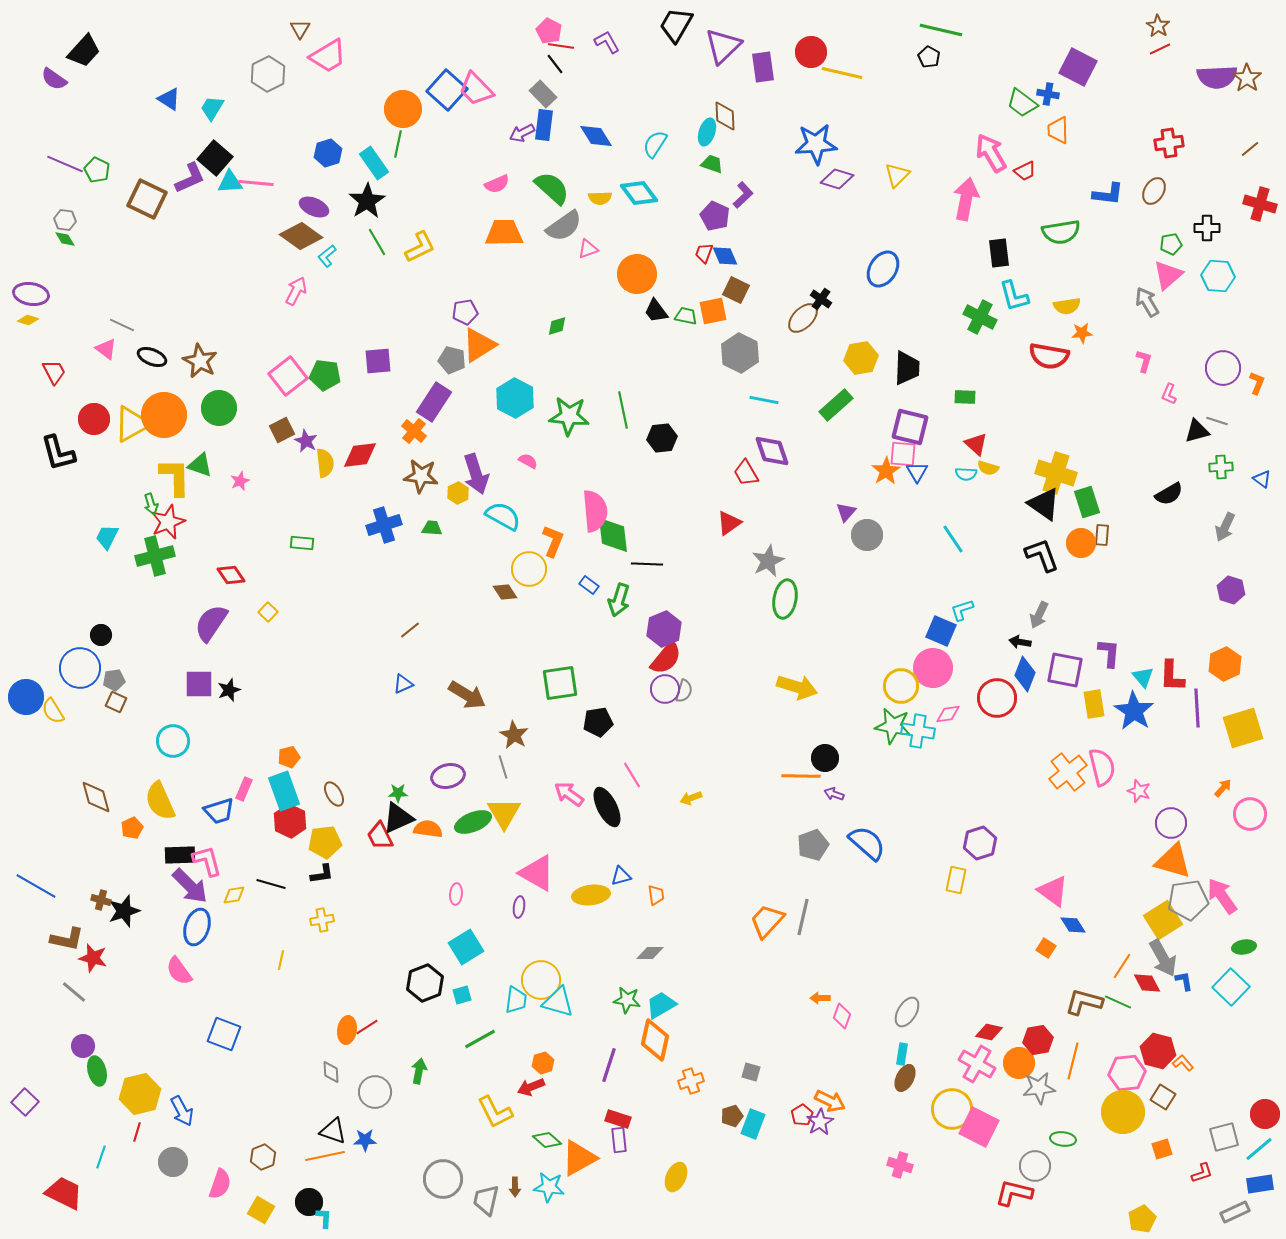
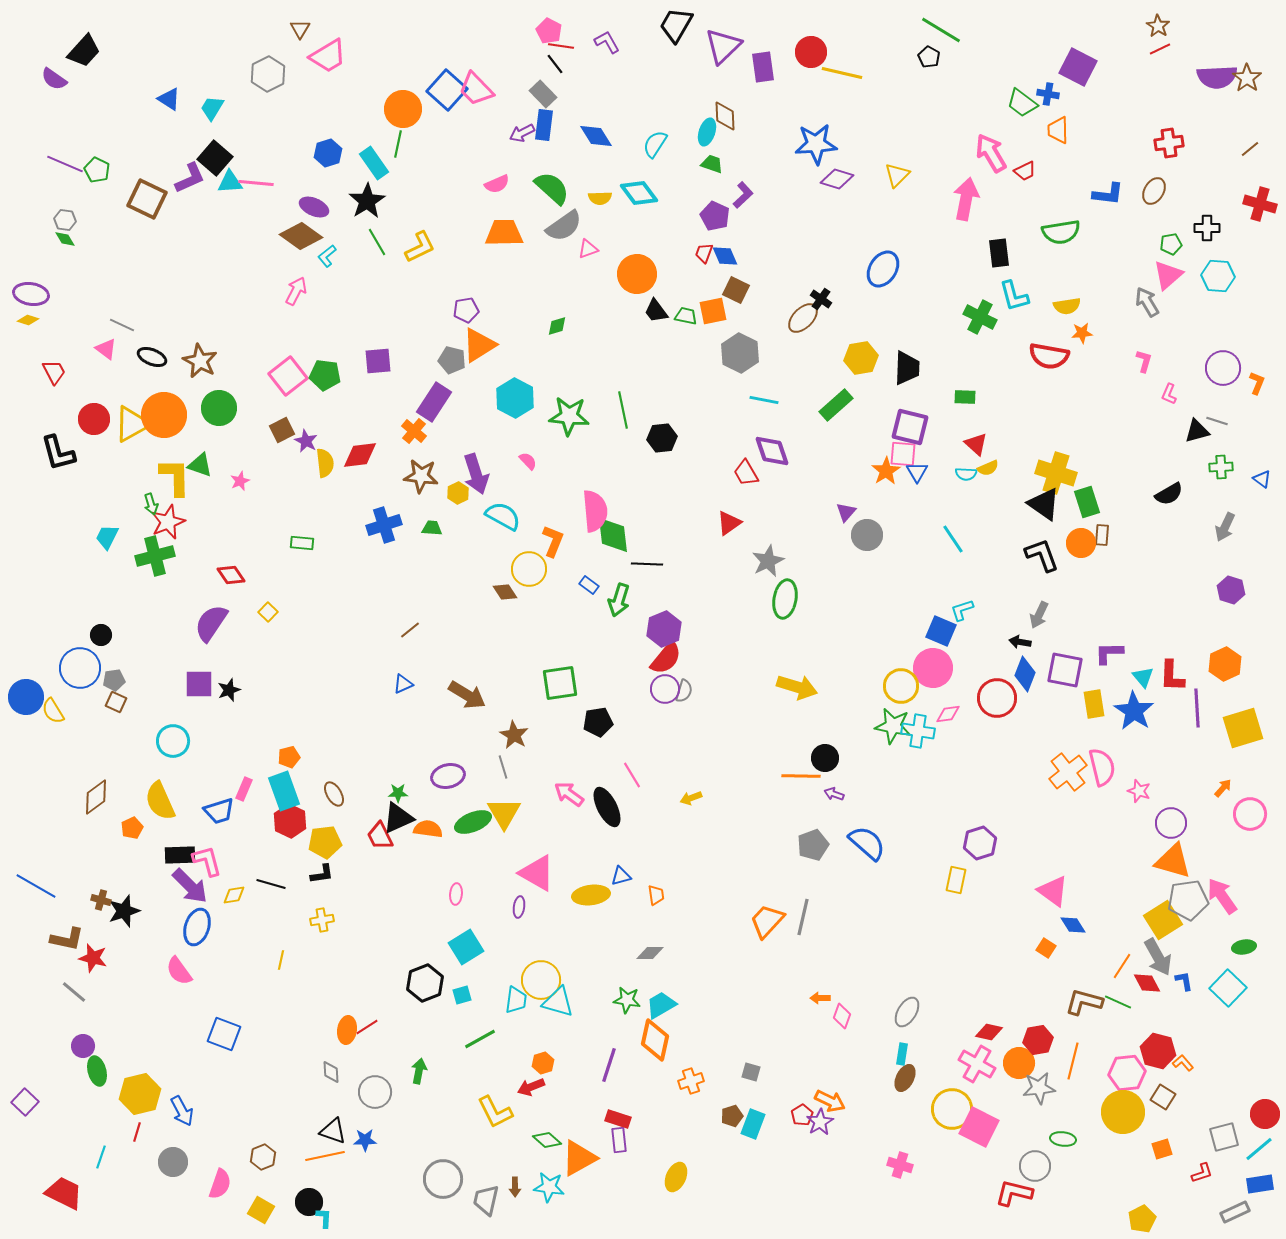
green line at (941, 30): rotated 18 degrees clockwise
purple pentagon at (465, 312): moved 1 px right, 2 px up
pink semicircle at (528, 461): rotated 18 degrees clockwise
yellow semicircle at (988, 468): rotated 40 degrees counterclockwise
purple L-shape at (1109, 653): rotated 96 degrees counterclockwise
brown diamond at (96, 797): rotated 69 degrees clockwise
gray arrow at (1163, 958): moved 5 px left, 1 px up
cyan square at (1231, 987): moved 3 px left, 1 px down
